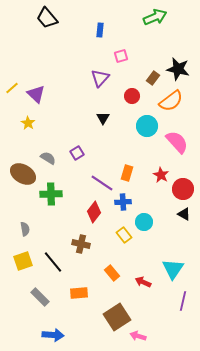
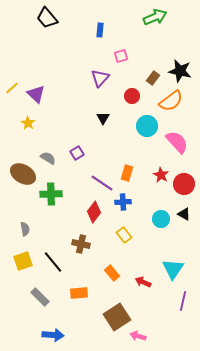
black star at (178, 69): moved 2 px right, 2 px down
red circle at (183, 189): moved 1 px right, 5 px up
cyan circle at (144, 222): moved 17 px right, 3 px up
